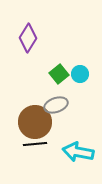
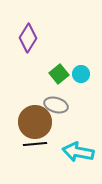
cyan circle: moved 1 px right
gray ellipse: rotated 35 degrees clockwise
